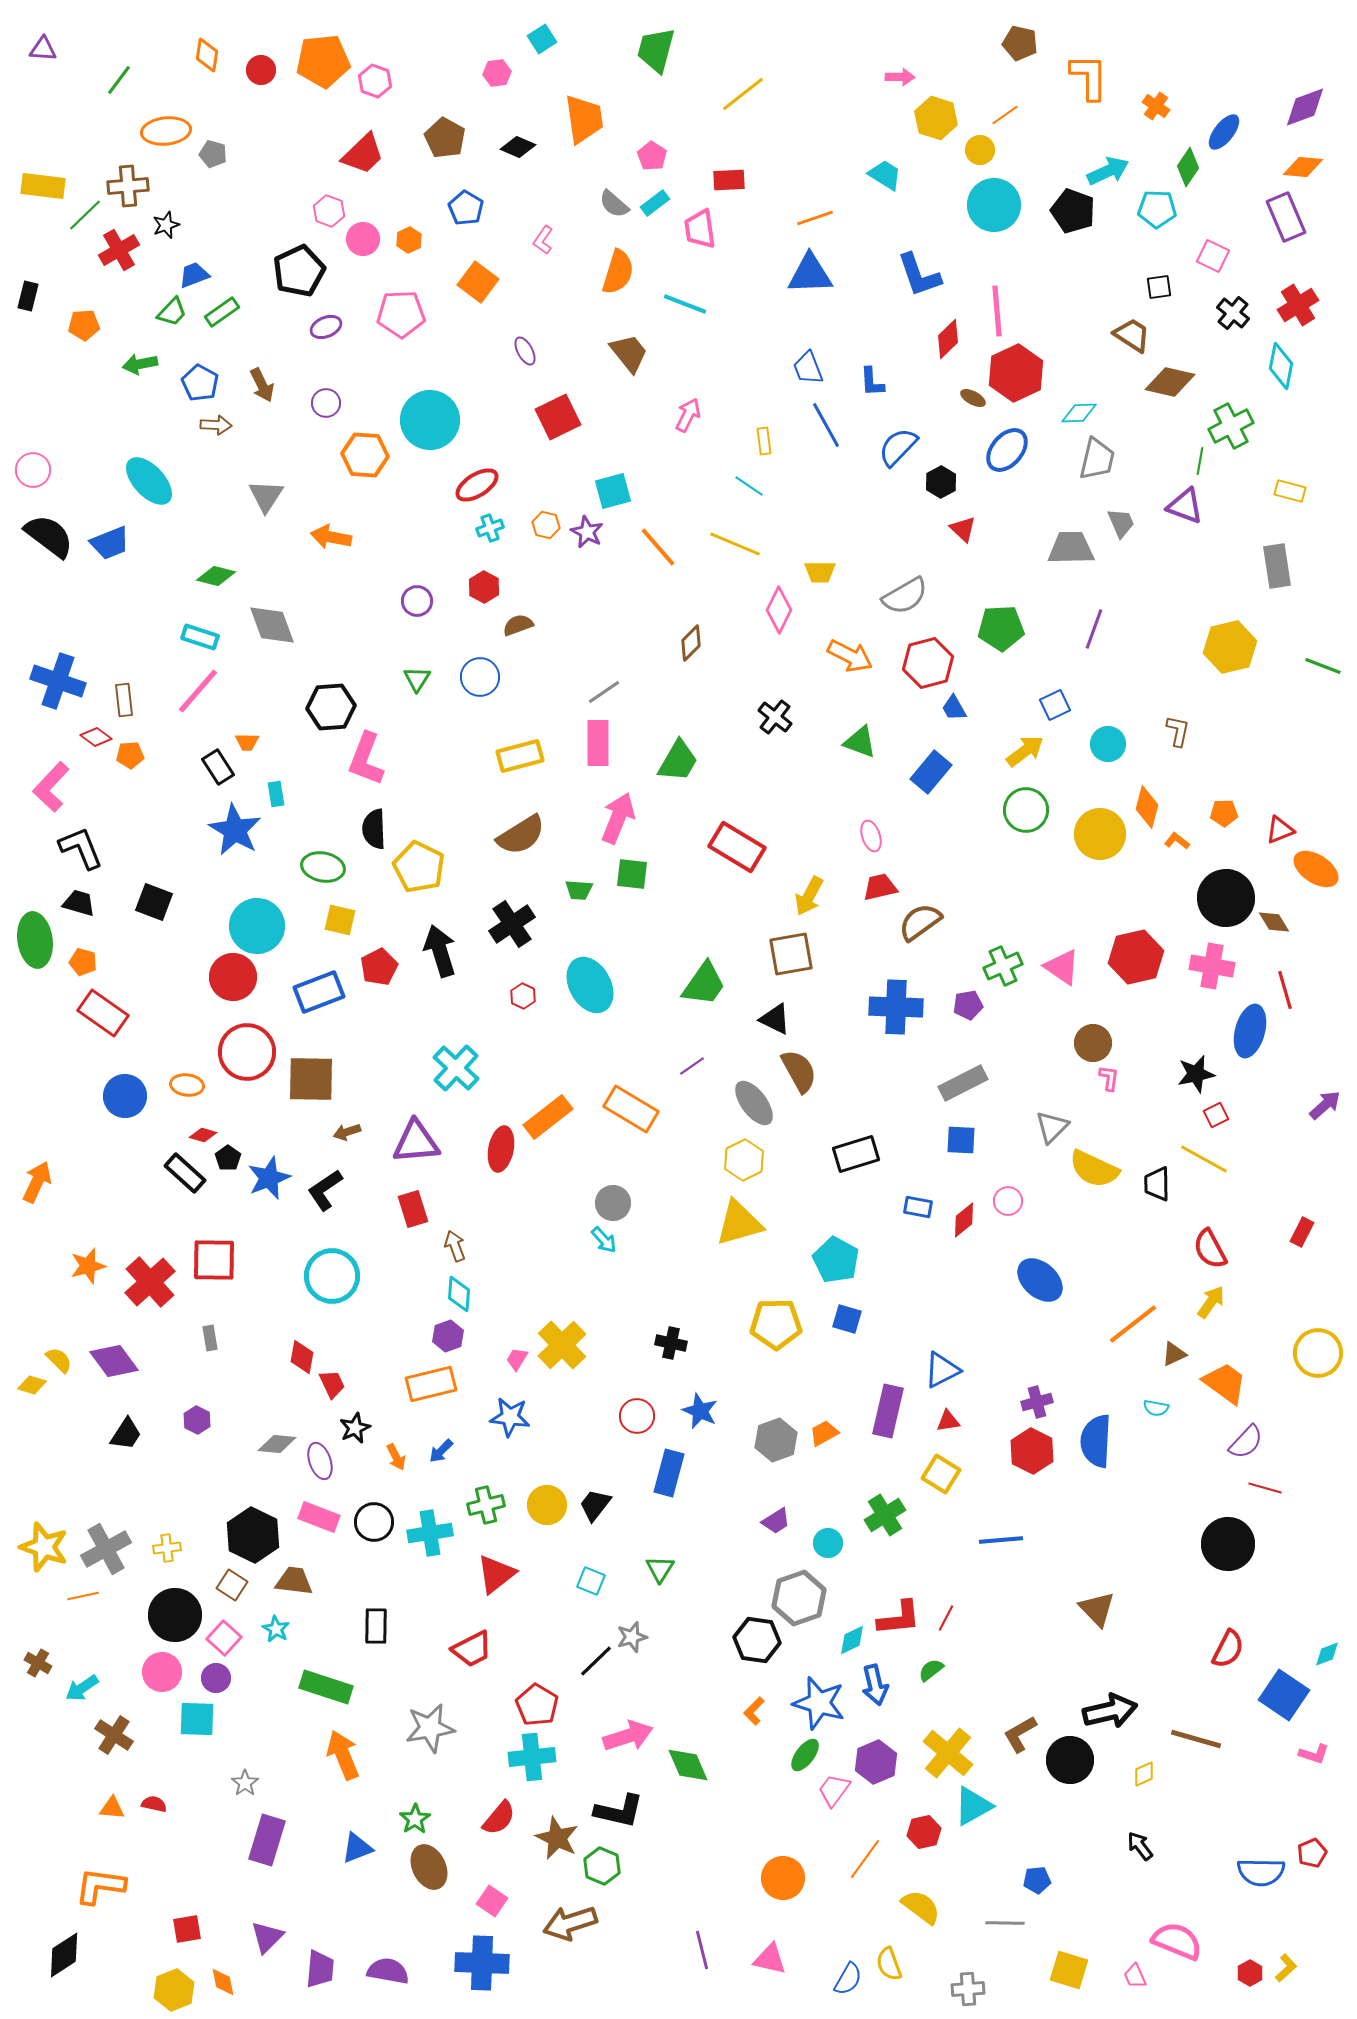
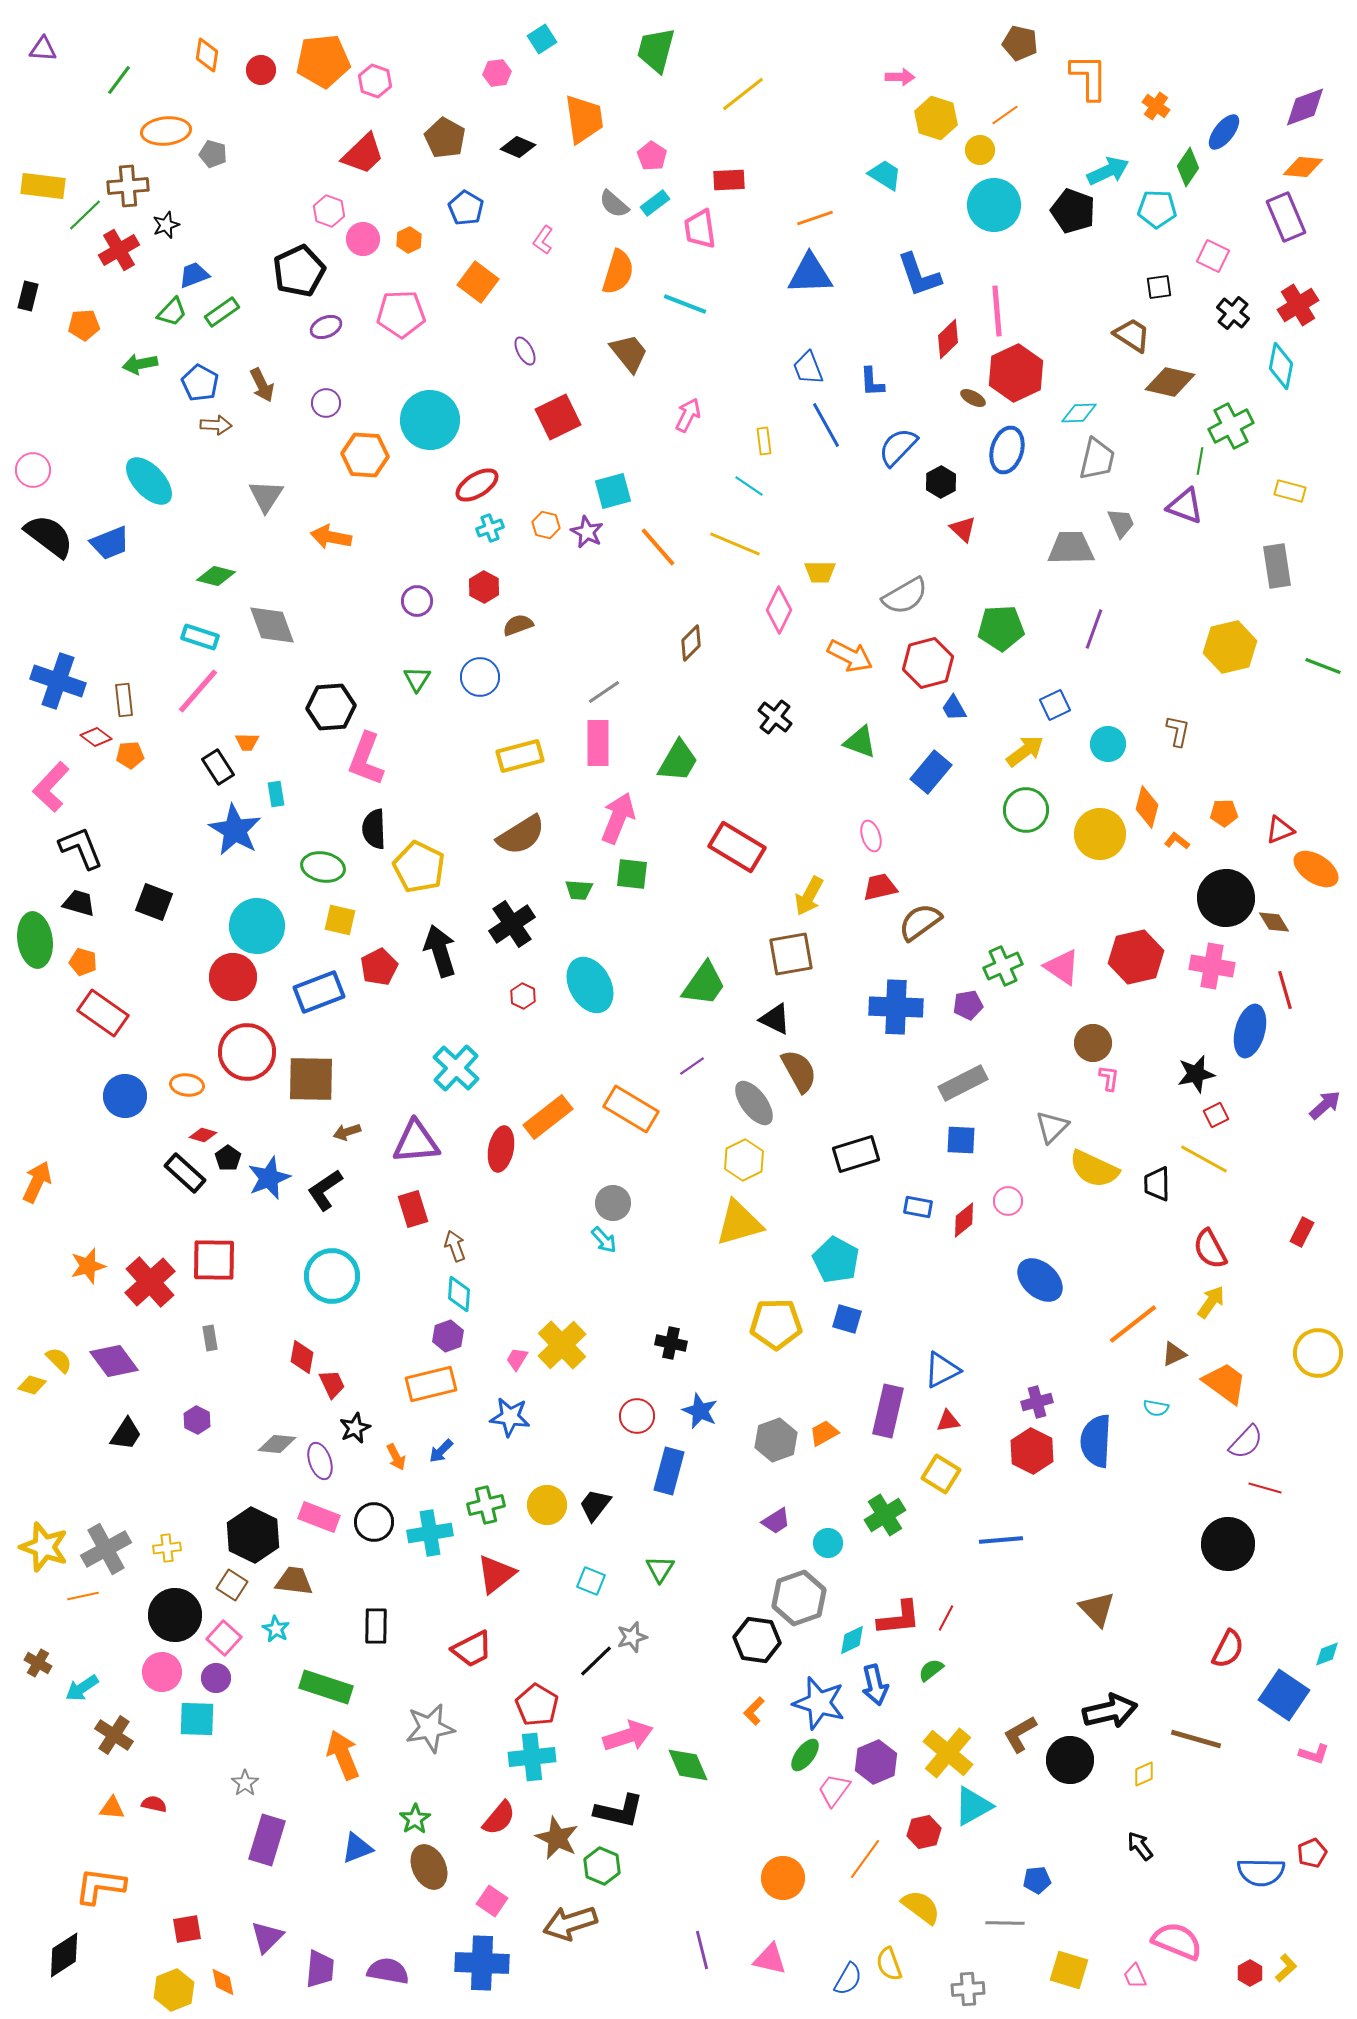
blue ellipse at (1007, 450): rotated 24 degrees counterclockwise
blue rectangle at (669, 1473): moved 2 px up
